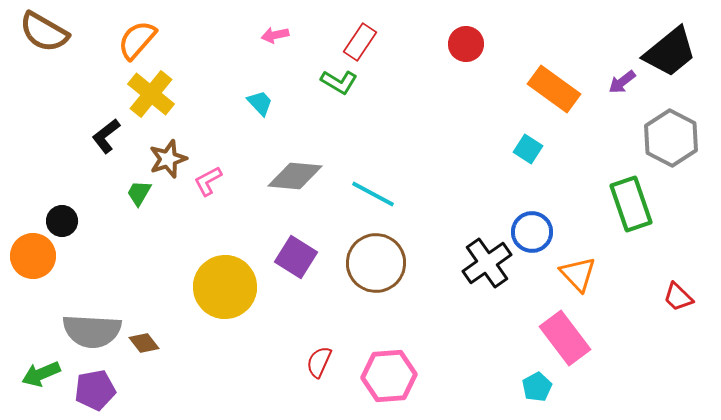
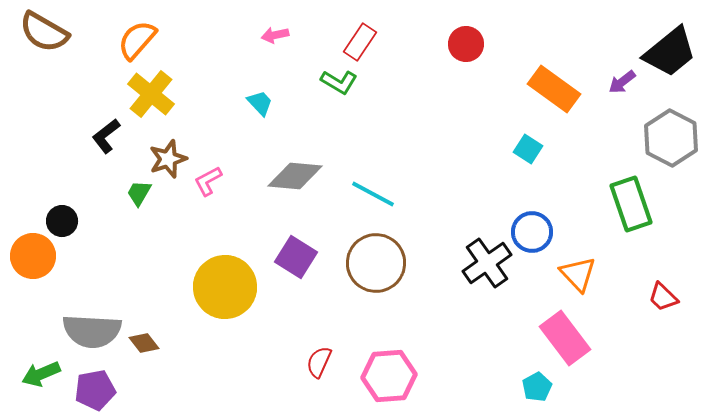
red trapezoid: moved 15 px left
